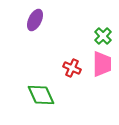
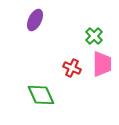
green cross: moved 9 px left
